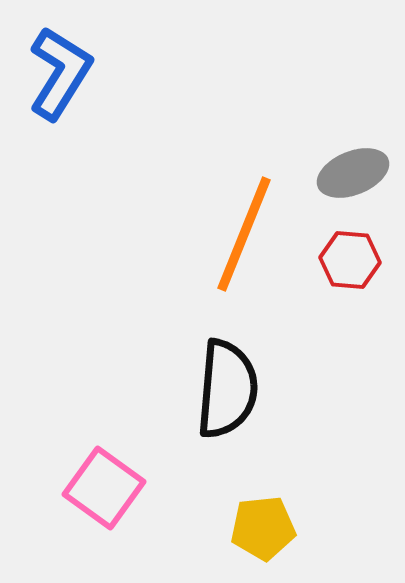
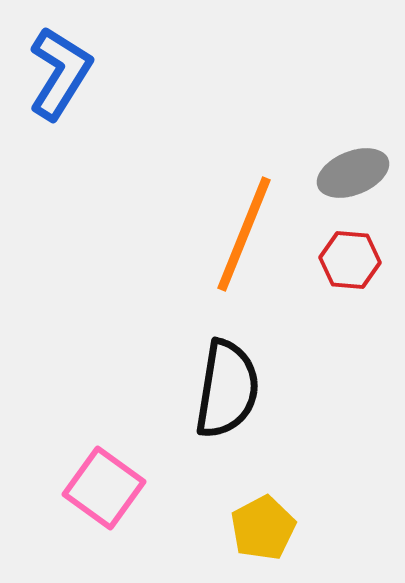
black semicircle: rotated 4 degrees clockwise
yellow pentagon: rotated 22 degrees counterclockwise
